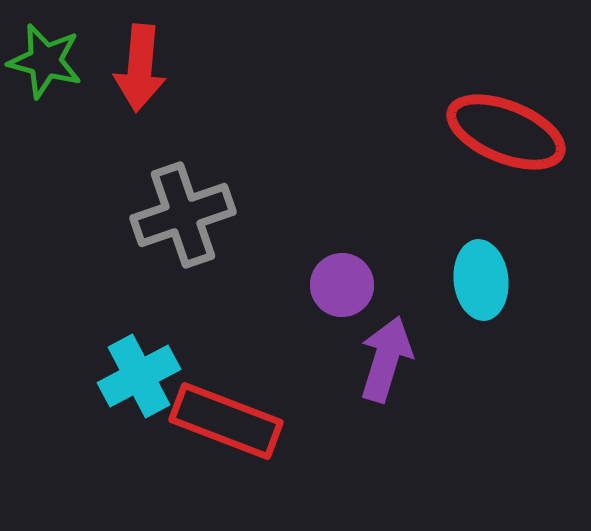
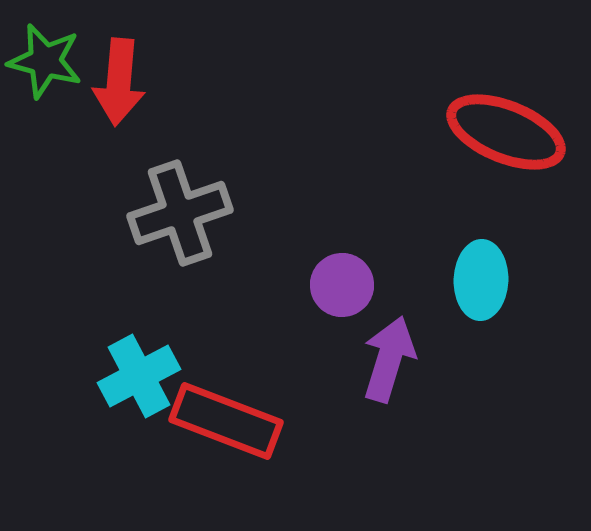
red arrow: moved 21 px left, 14 px down
gray cross: moved 3 px left, 2 px up
cyan ellipse: rotated 8 degrees clockwise
purple arrow: moved 3 px right
